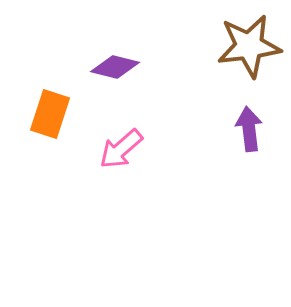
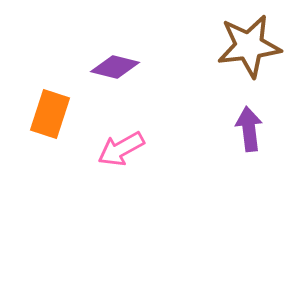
pink arrow: rotated 12 degrees clockwise
